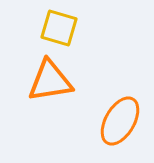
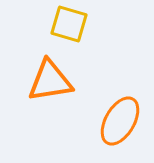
yellow square: moved 10 px right, 4 px up
